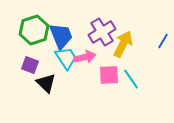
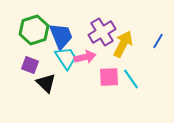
blue line: moved 5 px left
pink square: moved 2 px down
